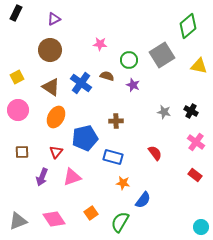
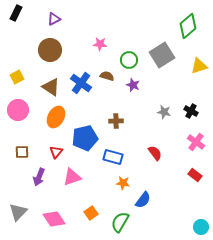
yellow triangle: rotated 30 degrees counterclockwise
purple arrow: moved 3 px left
gray triangle: moved 9 px up; rotated 24 degrees counterclockwise
